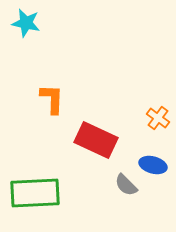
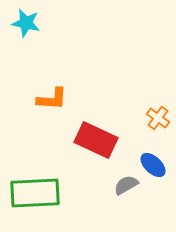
orange L-shape: rotated 92 degrees clockwise
blue ellipse: rotated 28 degrees clockwise
gray semicircle: rotated 105 degrees clockwise
